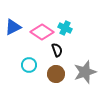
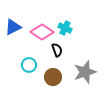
brown circle: moved 3 px left, 3 px down
